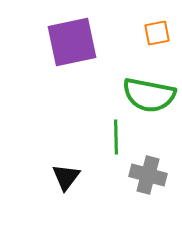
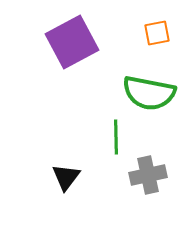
purple square: rotated 16 degrees counterclockwise
green semicircle: moved 2 px up
gray cross: rotated 27 degrees counterclockwise
